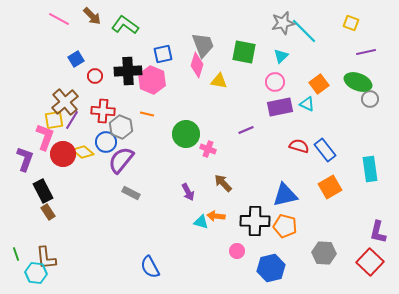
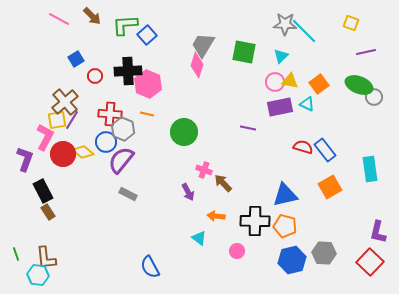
gray star at (283, 23): moved 2 px right, 1 px down; rotated 15 degrees clockwise
green L-shape at (125, 25): rotated 40 degrees counterclockwise
gray trapezoid at (203, 45): rotated 128 degrees counterclockwise
blue square at (163, 54): moved 16 px left, 19 px up; rotated 30 degrees counterclockwise
pink hexagon at (152, 80): moved 4 px left, 4 px down
yellow triangle at (219, 81): moved 71 px right
green ellipse at (358, 82): moved 1 px right, 3 px down
gray circle at (370, 99): moved 4 px right, 2 px up
red cross at (103, 111): moved 7 px right, 3 px down
yellow square at (54, 120): moved 3 px right
gray hexagon at (121, 127): moved 2 px right, 2 px down
purple line at (246, 130): moved 2 px right, 2 px up; rotated 35 degrees clockwise
green circle at (186, 134): moved 2 px left, 2 px up
pink L-shape at (45, 137): rotated 8 degrees clockwise
red semicircle at (299, 146): moved 4 px right, 1 px down
pink cross at (208, 149): moved 4 px left, 21 px down
gray rectangle at (131, 193): moved 3 px left, 1 px down
cyan triangle at (201, 222): moved 2 px left, 16 px down; rotated 21 degrees clockwise
blue hexagon at (271, 268): moved 21 px right, 8 px up
cyan hexagon at (36, 273): moved 2 px right, 2 px down
